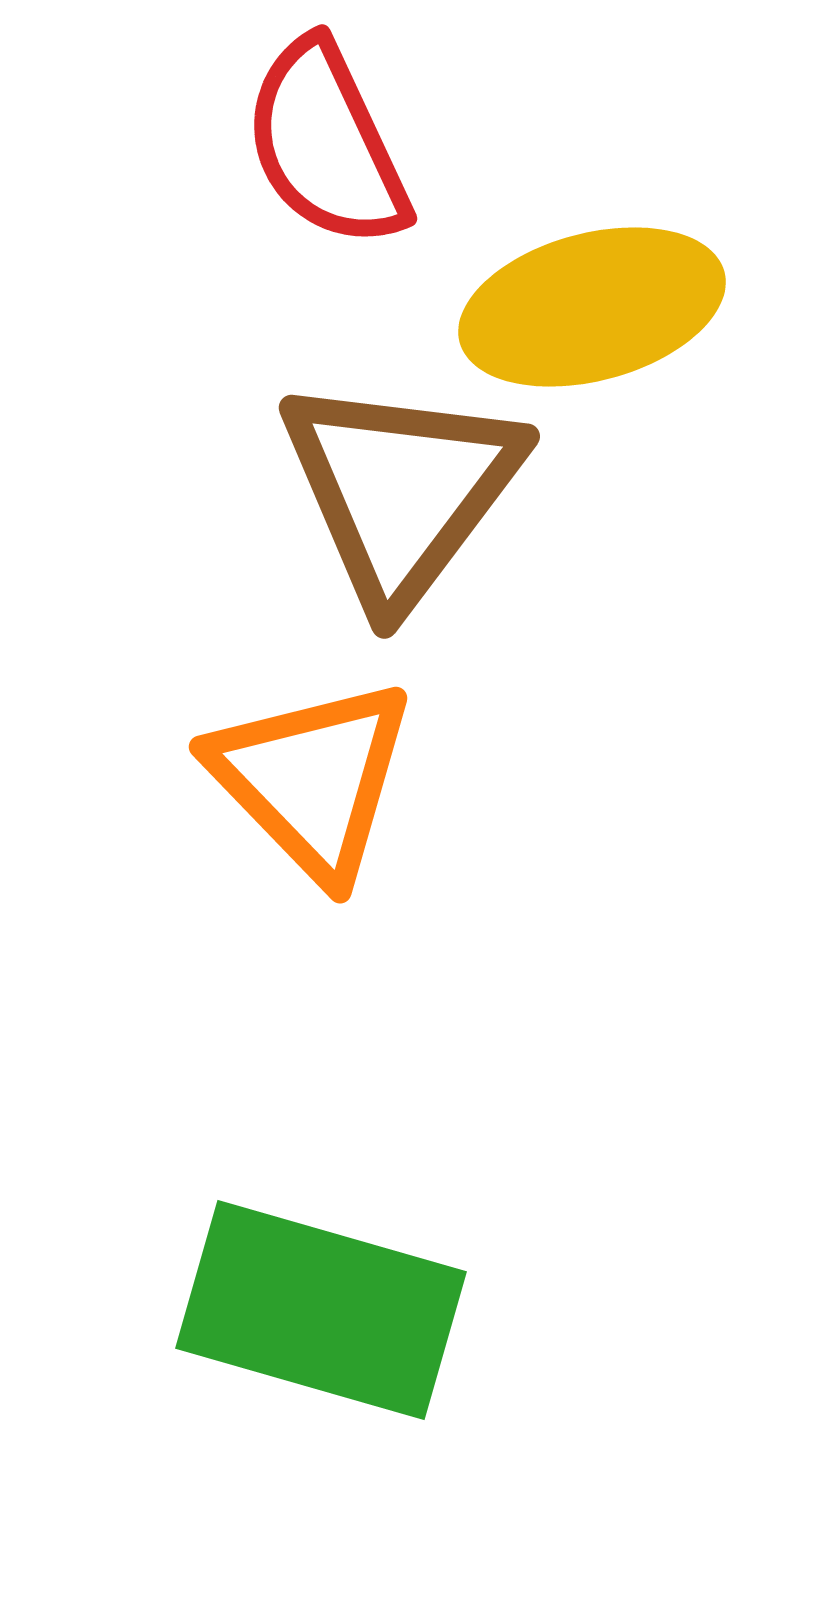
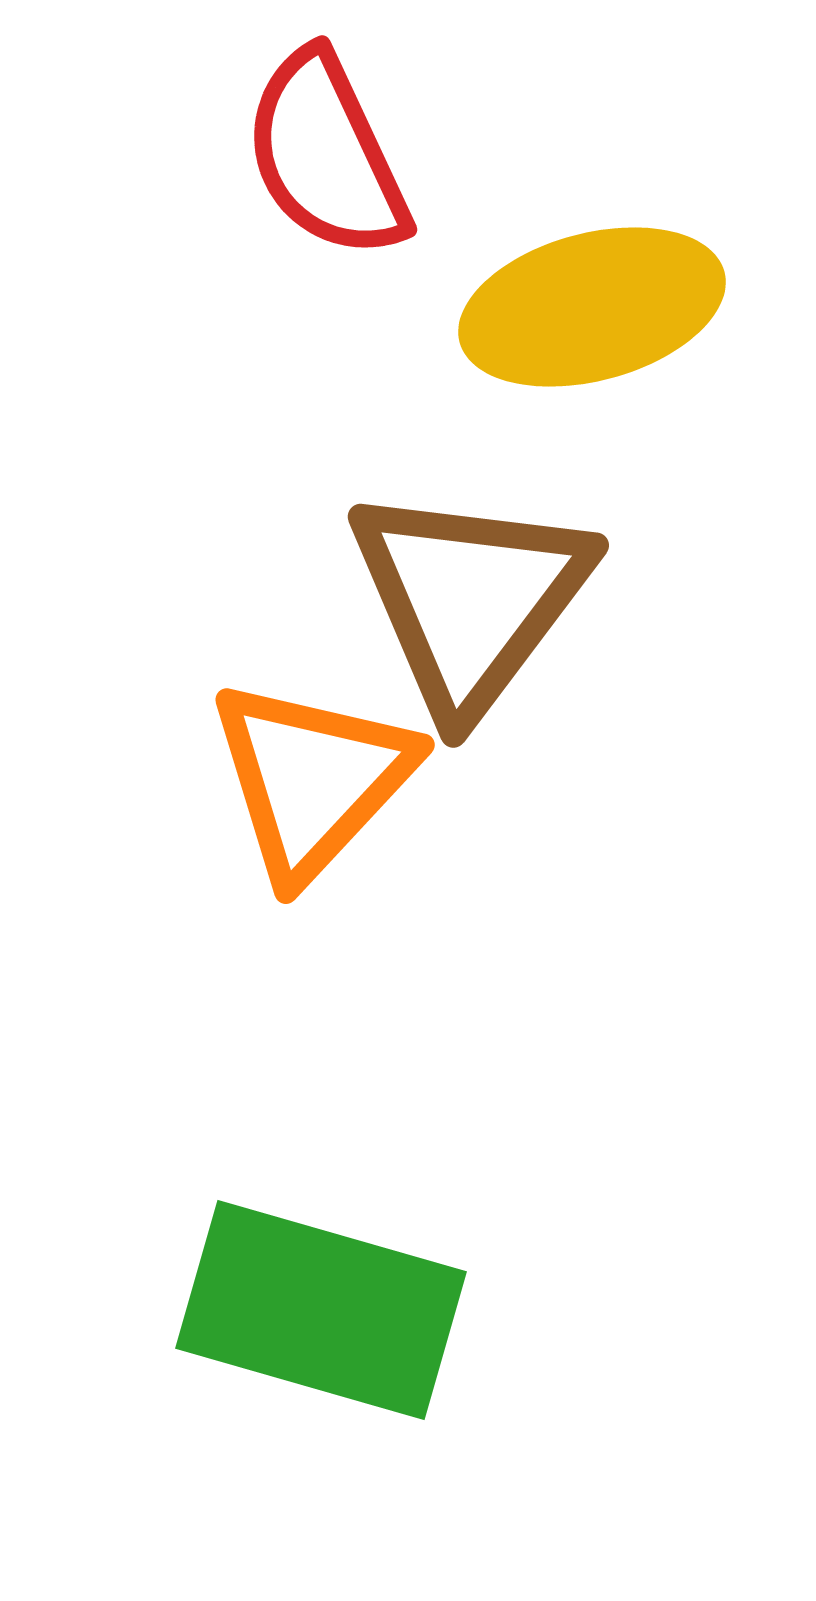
red semicircle: moved 11 px down
brown triangle: moved 69 px right, 109 px down
orange triangle: rotated 27 degrees clockwise
